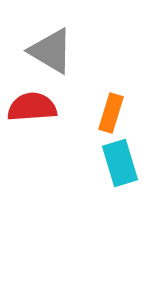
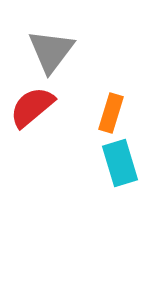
gray triangle: rotated 36 degrees clockwise
red semicircle: rotated 36 degrees counterclockwise
